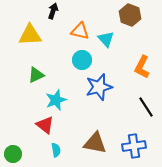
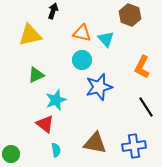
orange triangle: moved 2 px right, 2 px down
yellow triangle: rotated 10 degrees counterclockwise
red triangle: moved 1 px up
green circle: moved 2 px left
